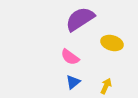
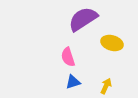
purple semicircle: moved 3 px right
pink semicircle: moved 2 px left; rotated 36 degrees clockwise
blue triangle: rotated 21 degrees clockwise
